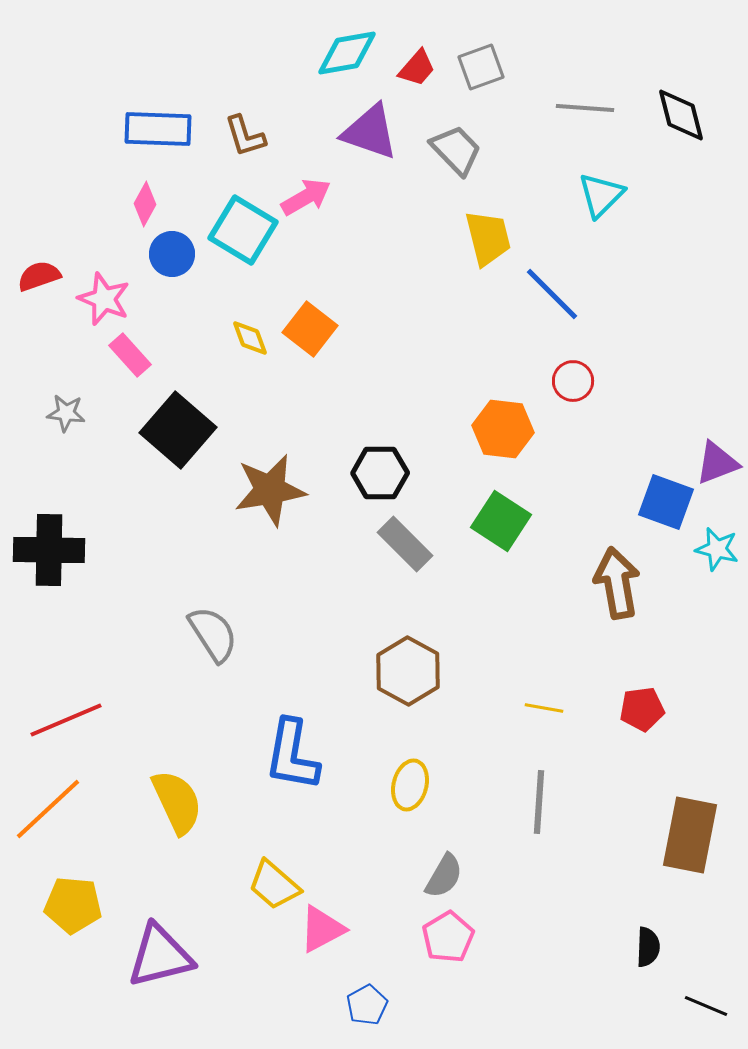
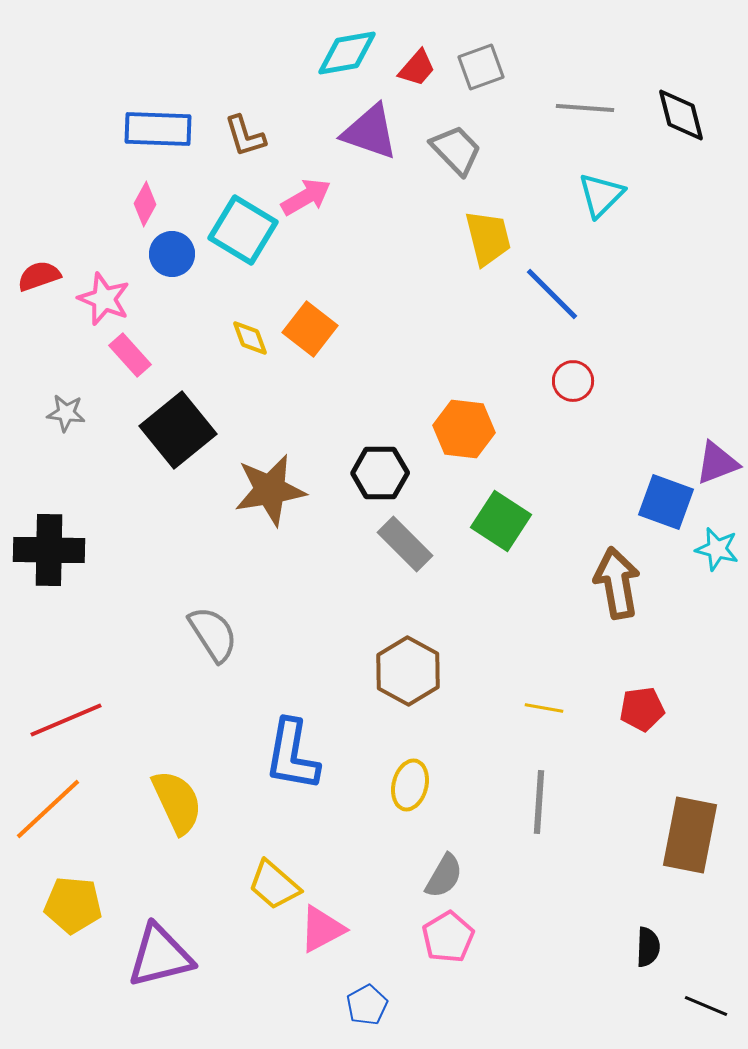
orange hexagon at (503, 429): moved 39 px left
black square at (178, 430): rotated 10 degrees clockwise
